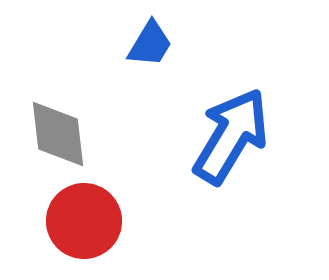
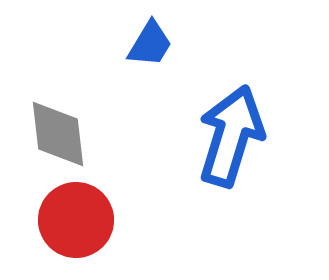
blue arrow: rotated 14 degrees counterclockwise
red circle: moved 8 px left, 1 px up
